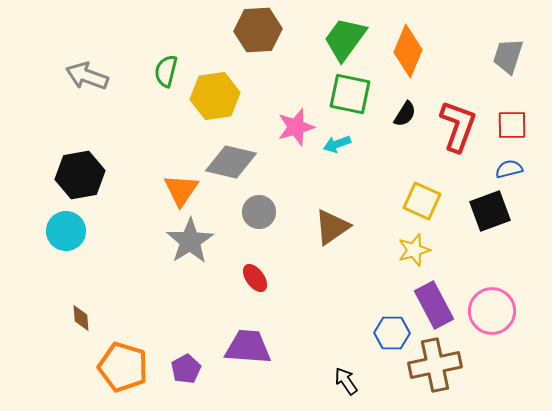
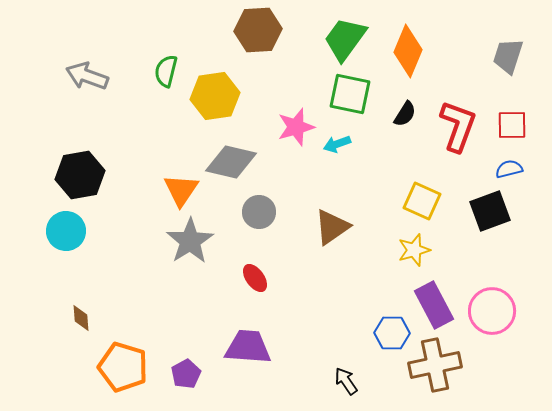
purple pentagon: moved 5 px down
